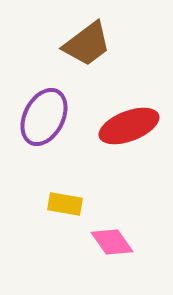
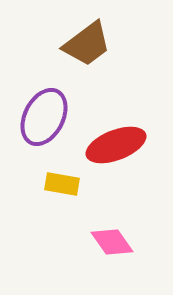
red ellipse: moved 13 px left, 19 px down
yellow rectangle: moved 3 px left, 20 px up
